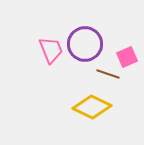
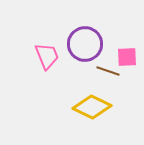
pink trapezoid: moved 4 px left, 6 px down
pink square: rotated 20 degrees clockwise
brown line: moved 3 px up
